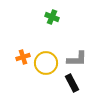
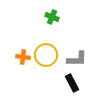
orange cross: rotated 24 degrees clockwise
yellow circle: moved 8 px up
